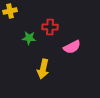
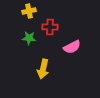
yellow cross: moved 19 px right
